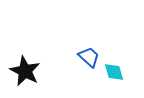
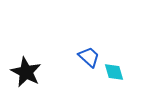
black star: moved 1 px right, 1 px down
